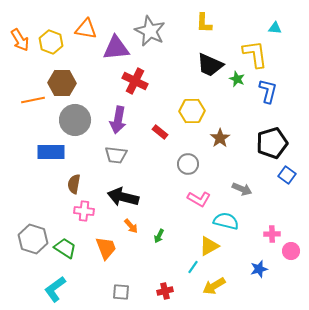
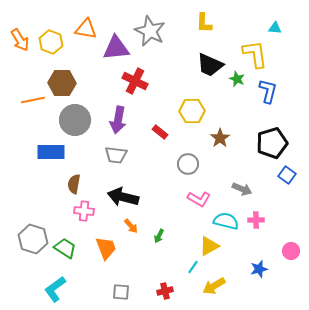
pink cross at (272, 234): moved 16 px left, 14 px up
